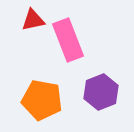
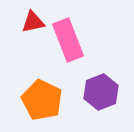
red triangle: moved 2 px down
orange pentagon: rotated 15 degrees clockwise
